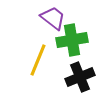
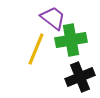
green cross: moved 1 px left
yellow line: moved 2 px left, 11 px up
